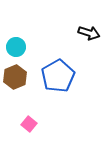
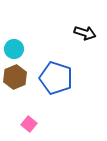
black arrow: moved 4 px left
cyan circle: moved 2 px left, 2 px down
blue pentagon: moved 2 px left, 2 px down; rotated 24 degrees counterclockwise
